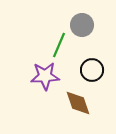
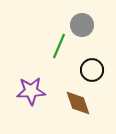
green line: moved 1 px down
purple star: moved 14 px left, 15 px down
